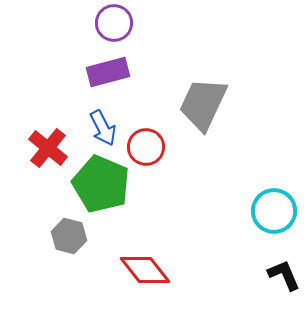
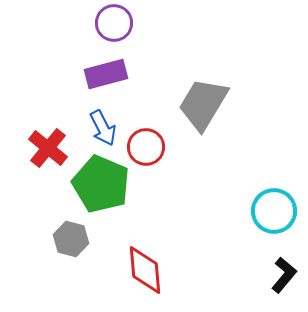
purple rectangle: moved 2 px left, 2 px down
gray trapezoid: rotated 6 degrees clockwise
gray hexagon: moved 2 px right, 3 px down
red diamond: rotated 33 degrees clockwise
black L-shape: rotated 63 degrees clockwise
